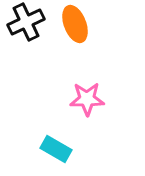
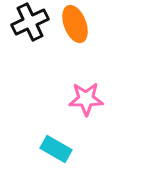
black cross: moved 4 px right
pink star: moved 1 px left
